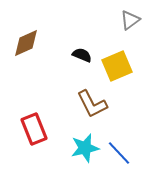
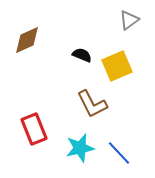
gray triangle: moved 1 px left
brown diamond: moved 1 px right, 3 px up
cyan star: moved 5 px left
